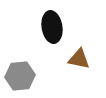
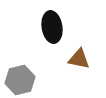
gray hexagon: moved 4 px down; rotated 8 degrees counterclockwise
